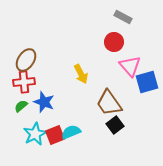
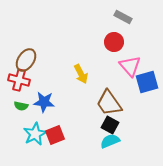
red cross: moved 5 px left, 2 px up; rotated 20 degrees clockwise
blue star: rotated 15 degrees counterclockwise
green semicircle: rotated 128 degrees counterclockwise
black square: moved 5 px left; rotated 24 degrees counterclockwise
cyan semicircle: moved 39 px right, 9 px down
